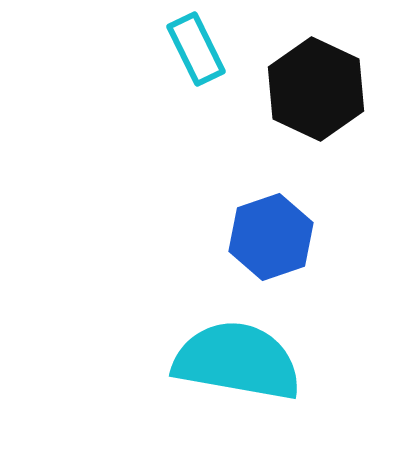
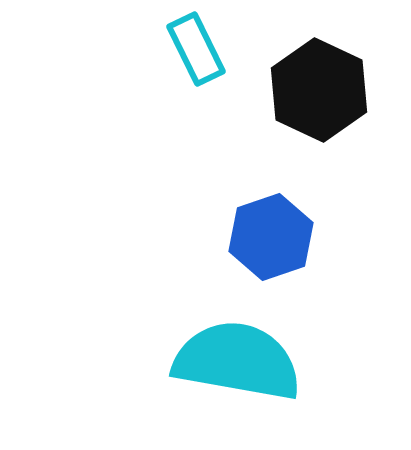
black hexagon: moved 3 px right, 1 px down
